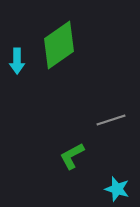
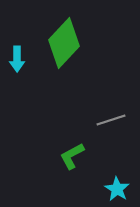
green diamond: moved 5 px right, 2 px up; rotated 12 degrees counterclockwise
cyan arrow: moved 2 px up
cyan star: rotated 15 degrees clockwise
